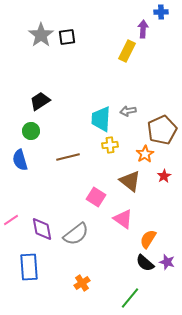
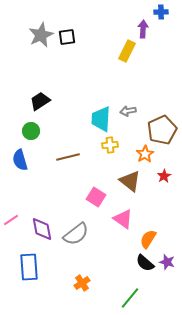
gray star: rotated 10 degrees clockwise
